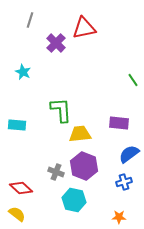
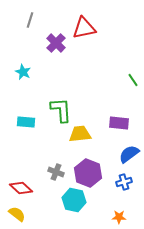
cyan rectangle: moved 9 px right, 3 px up
purple hexagon: moved 4 px right, 7 px down
